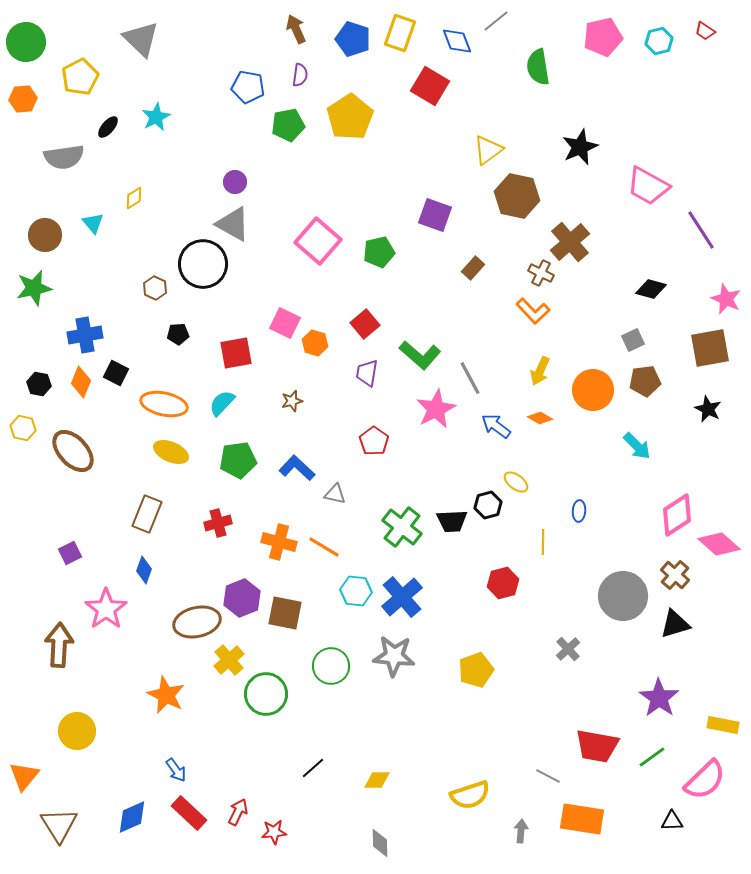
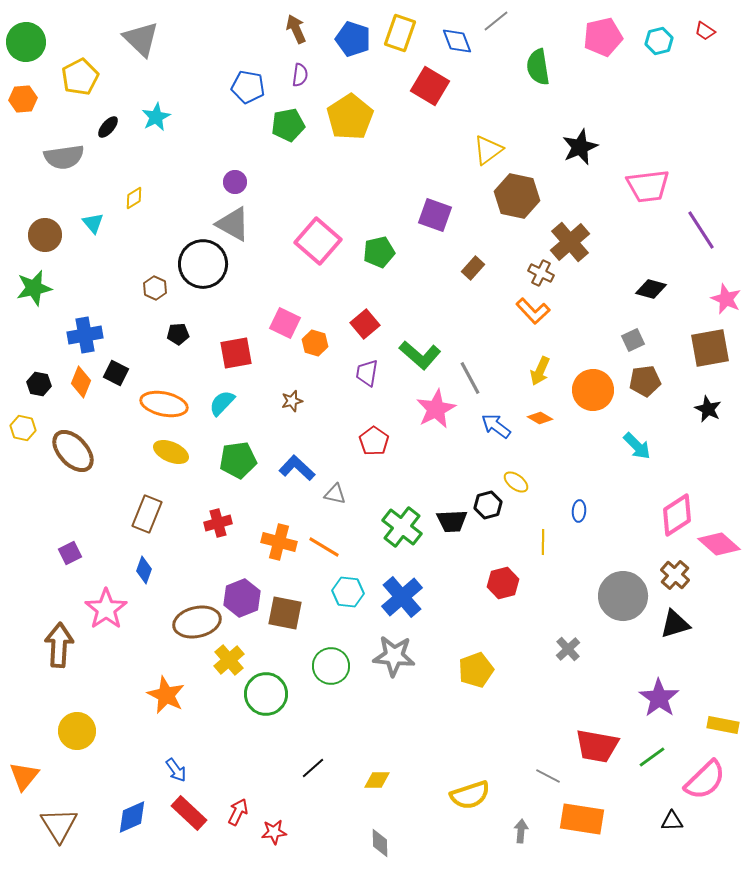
pink trapezoid at (648, 186): rotated 36 degrees counterclockwise
cyan hexagon at (356, 591): moved 8 px left, 1 px down
